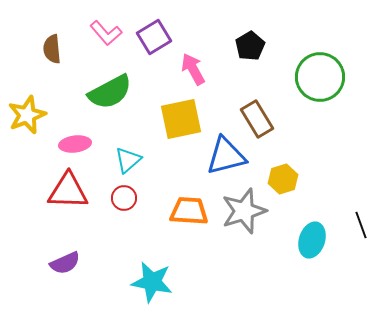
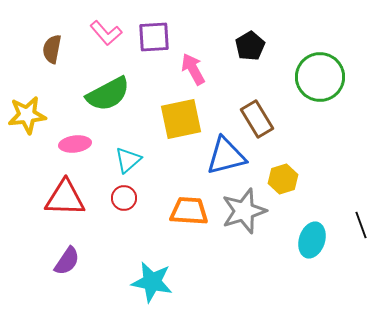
purple square: rotated 28 degrees clockwise
brown semicircle: rotated 16 degrees clockwise
green semicircle: moved 2 px left, 2 px down
yellow star: rotated 15 degrees clockwise
red triangle: moved 3 px left, 7 px down
purple semicircle: moved 2 px right, 2 px up; rotated 32 degrees counterclockwise
